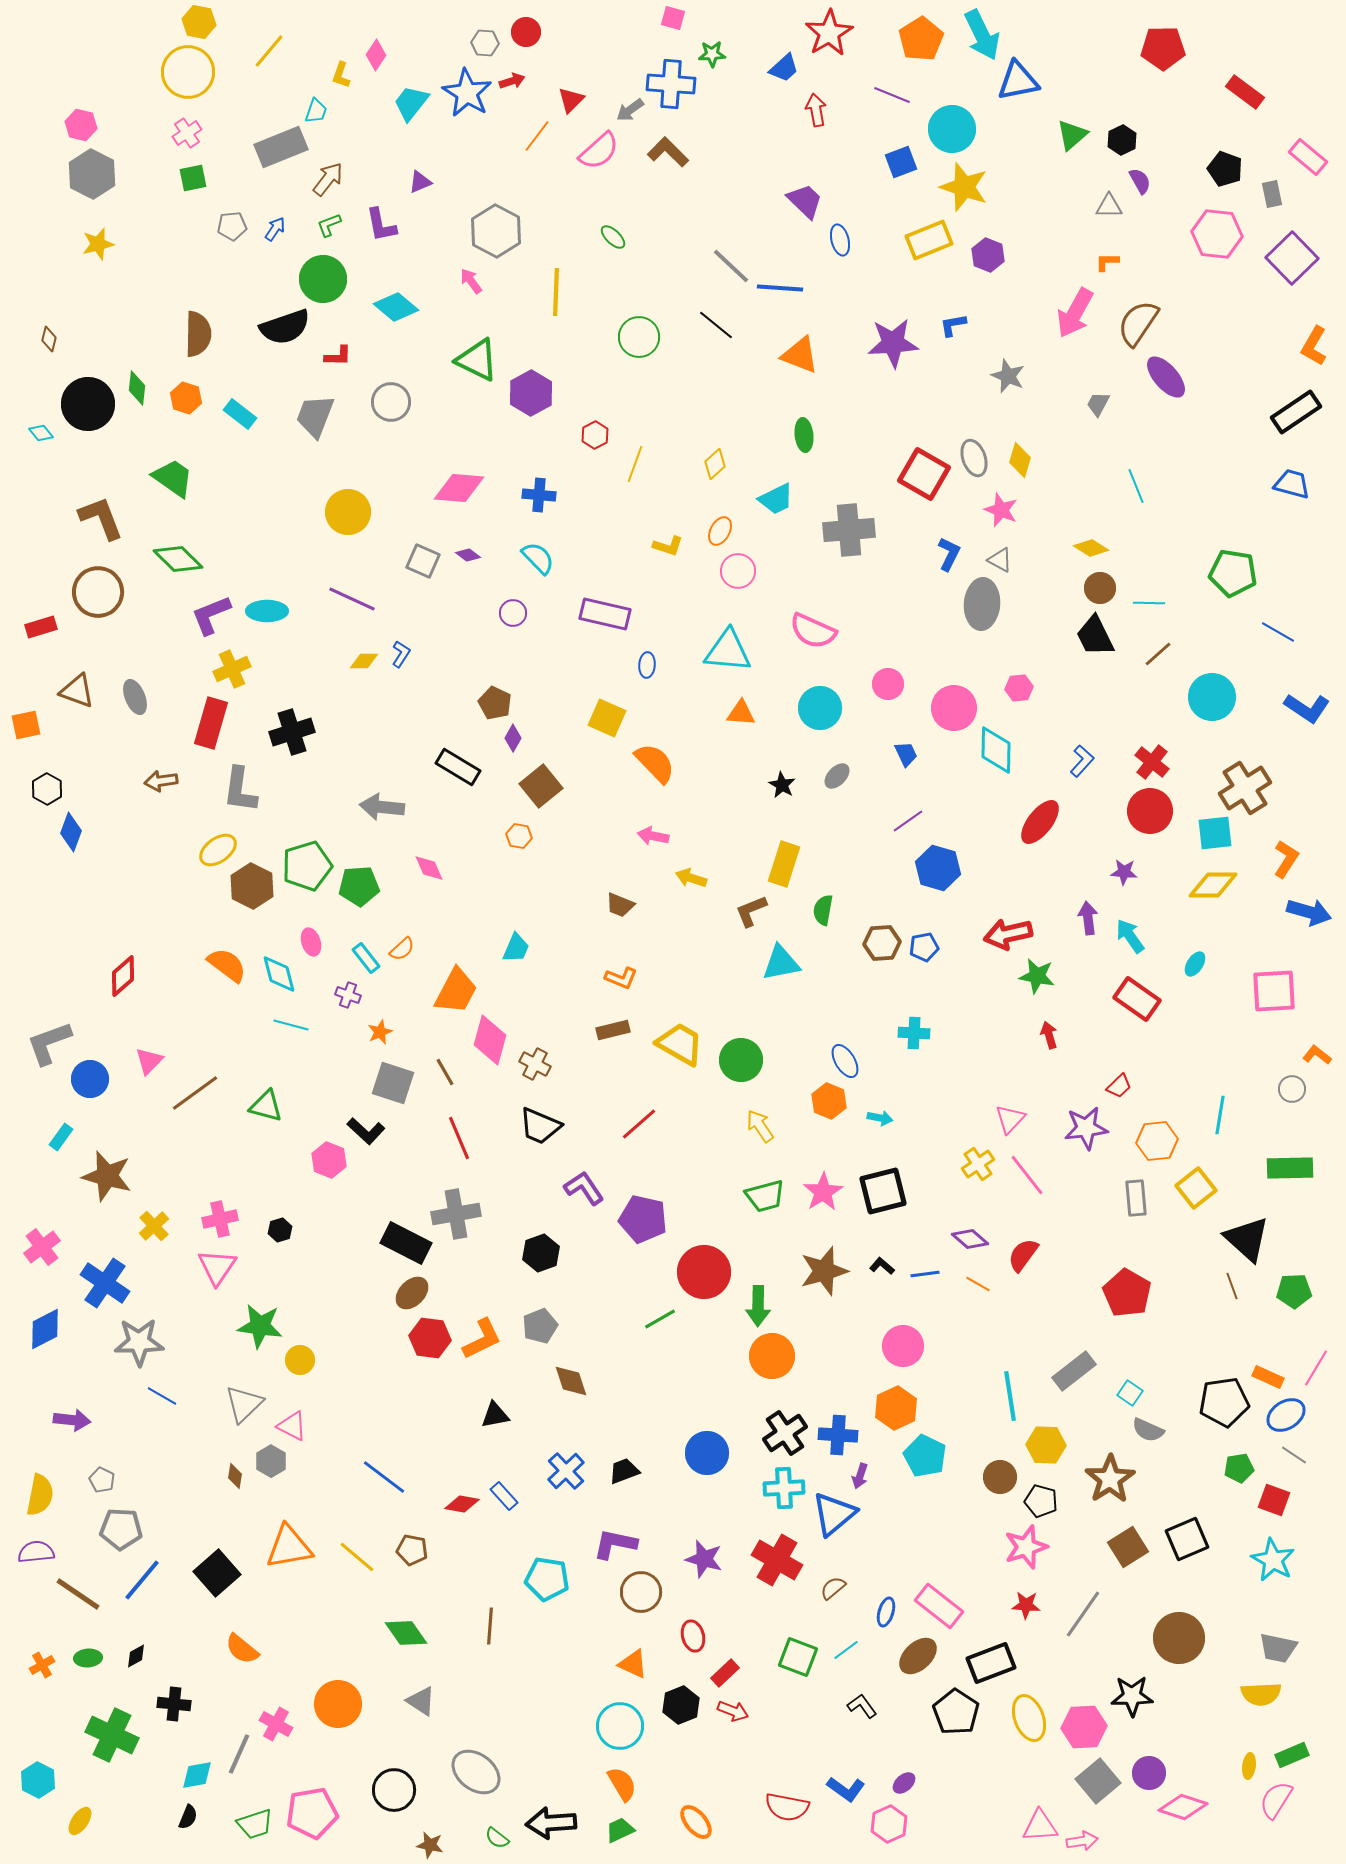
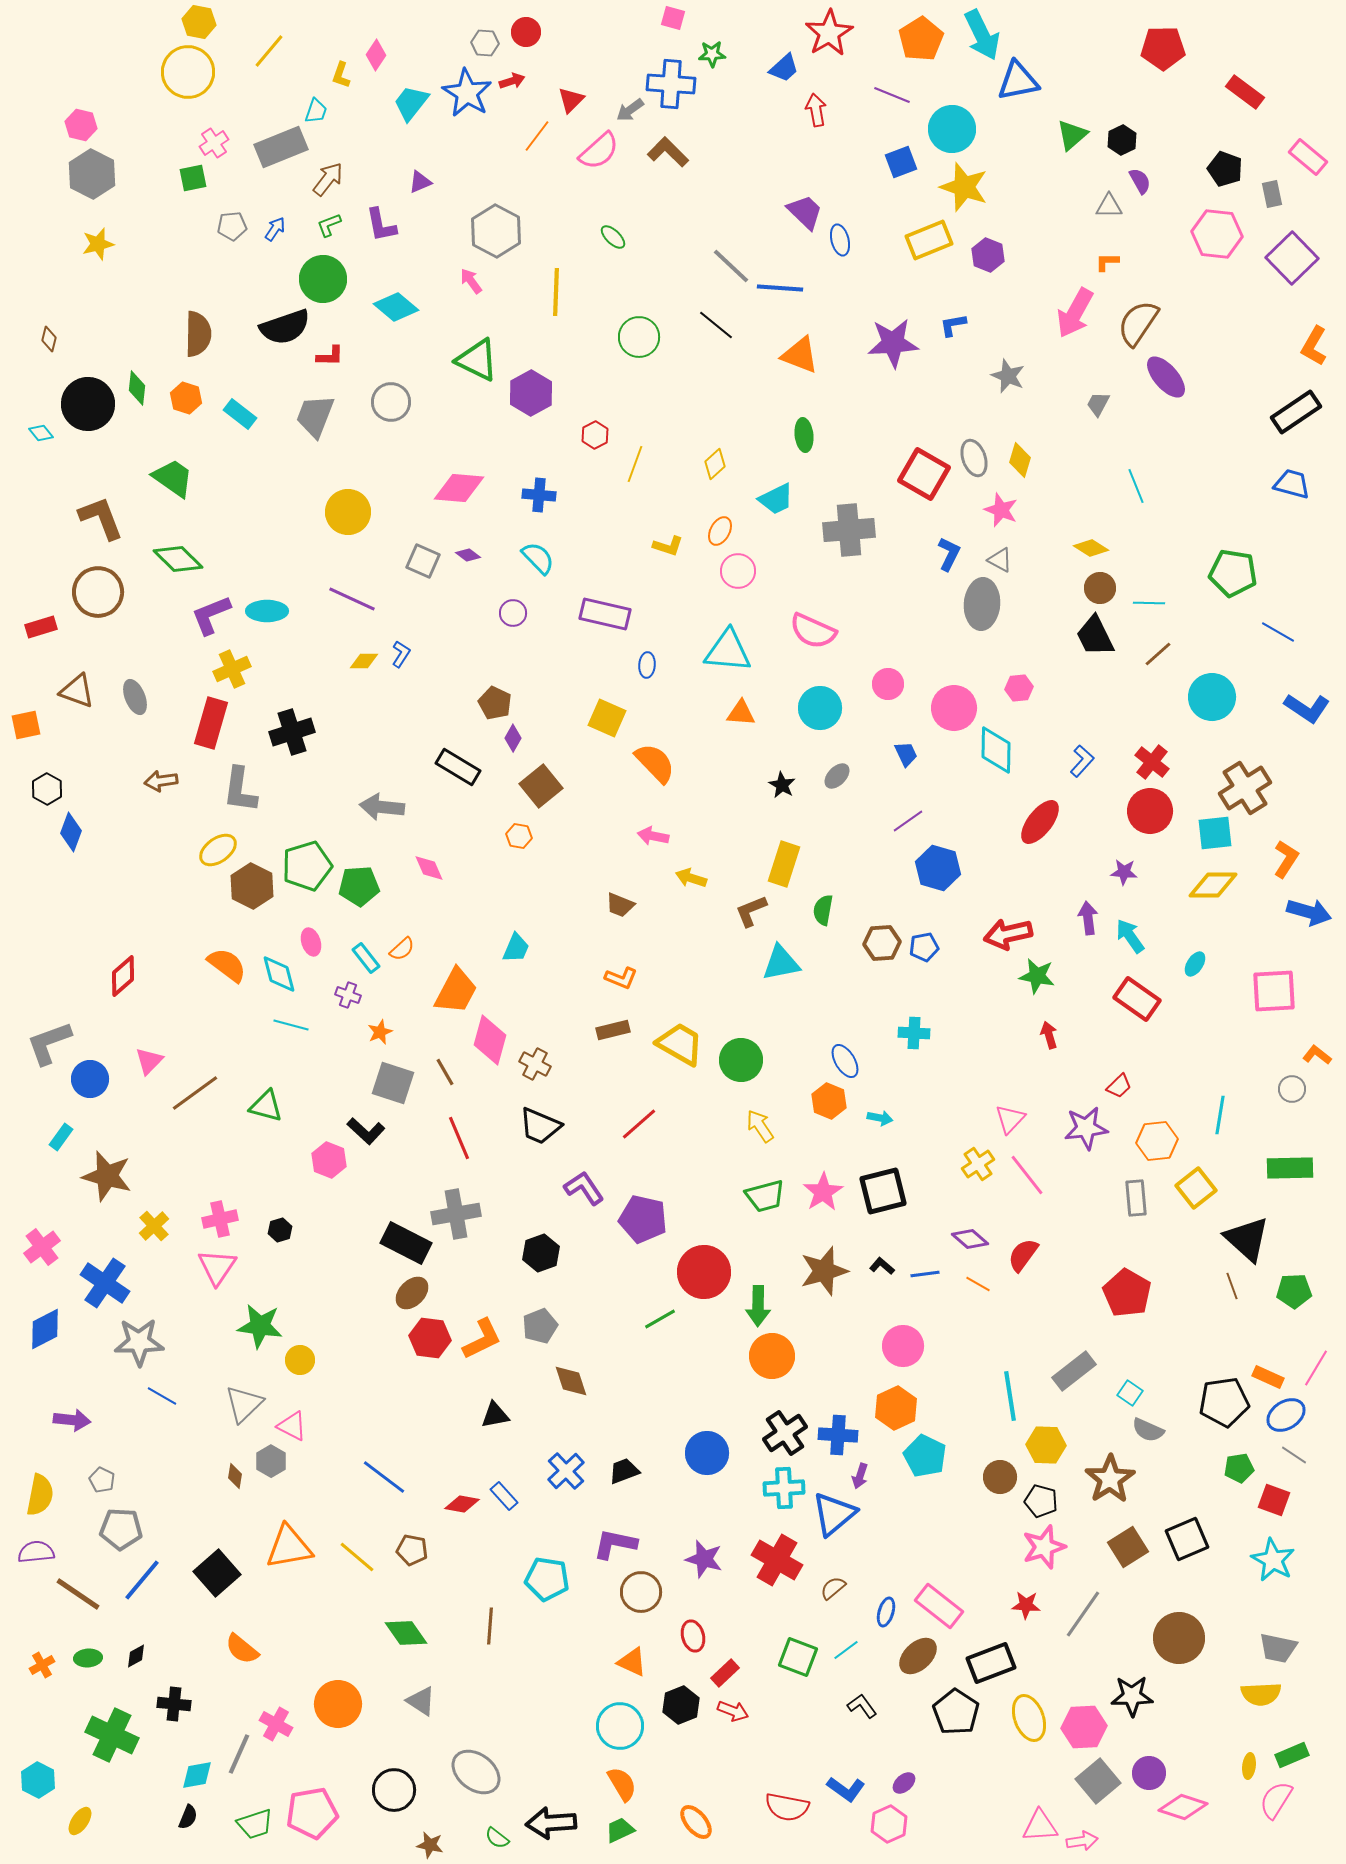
pink cross at (187, 133): moved 27 px right, 10 px down
purple trapezoid at (805, 201): moved 11 px down
red L-shape at (338, 356): moved 8 px left
pink star at (1026, 1547): moved 18 px right
orange triangle at (633, 1664): moved 1 px left, 2 px up
